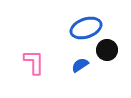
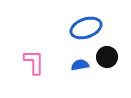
black circle: moved 7 px down
blue semicircle: rotated 24 degrees clockwise
